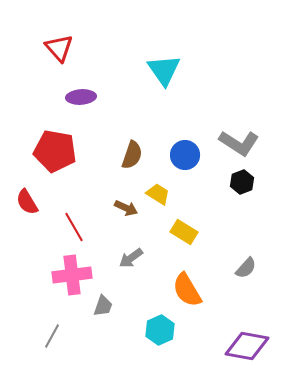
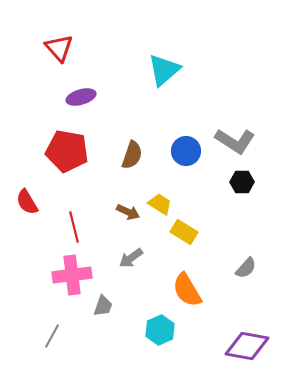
cyan triangle: rotated 24 degrees clockwise
purple ellipse: rotated 12 degrees counterclockwise
gray L-shape: moved 4 px left, 2 px up
red pentagon: moved 12 px right
blue circle: moved 1 px right, 4 px up
black hexagon: rotated 20 degrees clockwise
yellow trapezoid: moved 2 px right, 10 px down
brown arrow: moved 2 px right, 4 px down
red line: rotated 16 degrees clockwise
